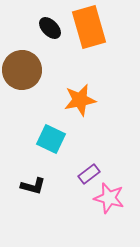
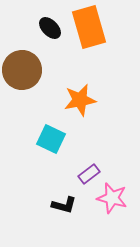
black L-shape: moved 31 px right, 19 px down
pink star: moved 3 px right
